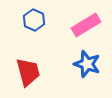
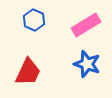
red trapezoid: rotated 40 degrees clockwise
